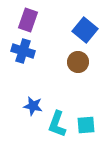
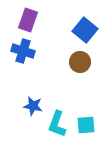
brown circle: moved 2 px right
